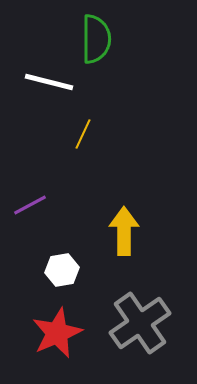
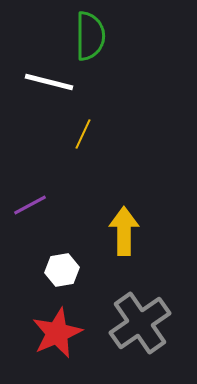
green semicircle: moved 6 px left, 3 px up
